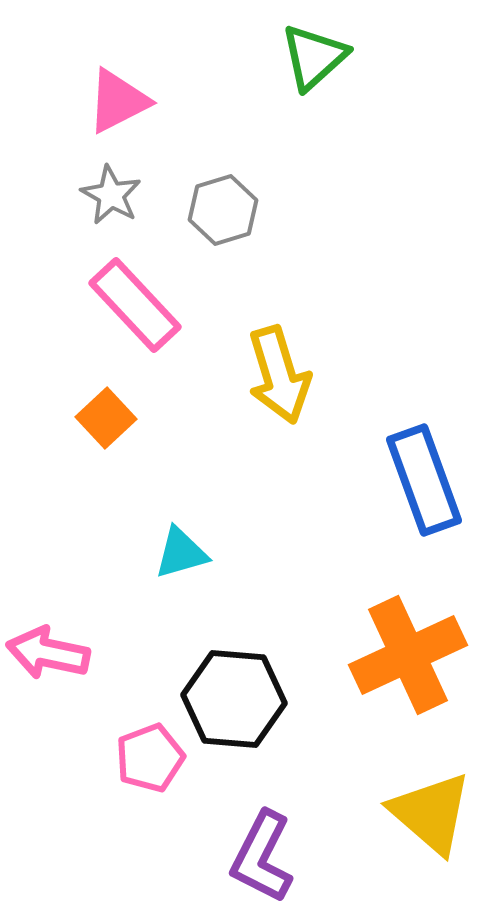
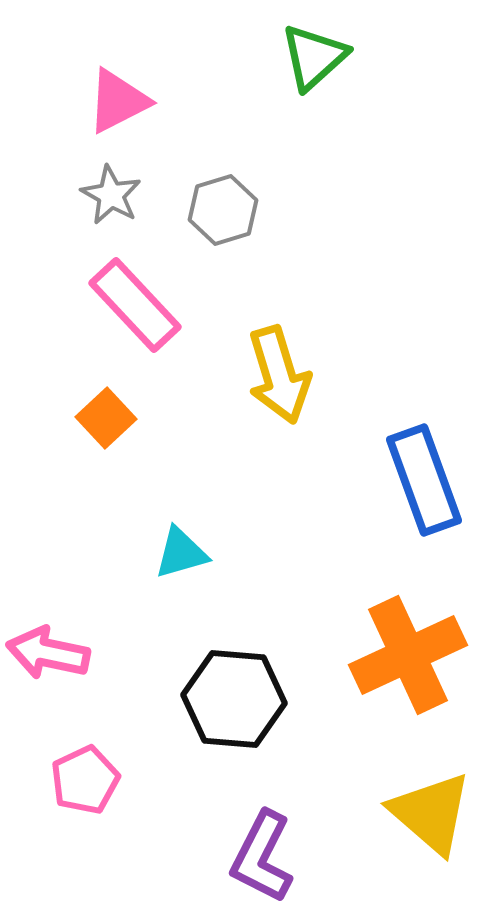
pink pentagon: moved 65 px left, 22 px down; rotated 4 degrees counterclockwise
